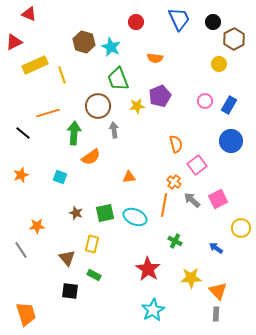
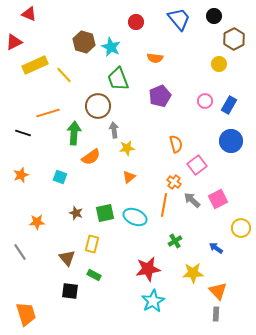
blue trapezoid at (179, 19): rotated 15 degrees counterclockwise
black circle at (213, 22): moved 1 px right, 6 px up
yellow line at (62, 75): moved 2 px right; rotated 24 degrees counterclockwise
yellow star at (137, 106): moved 10 px left, 42 px down
black line at (23, 133): rotated 21 degrees counterclockwise
orange triangle at (129, 177): rotated 32 degrees counterclockwise
orange star at (37, 226): moved 4 px up
green cross at (175, 241): rotated 32 degrees clockwise
gray line at (21, 250): moved 1 px left, 2 px down
red star at (148, 269): rotated 30 degrees clockwise
yellow star at (191, 278): moved 2 px right, 5 px up
cyan star at (153, 310): moved 9 px up
